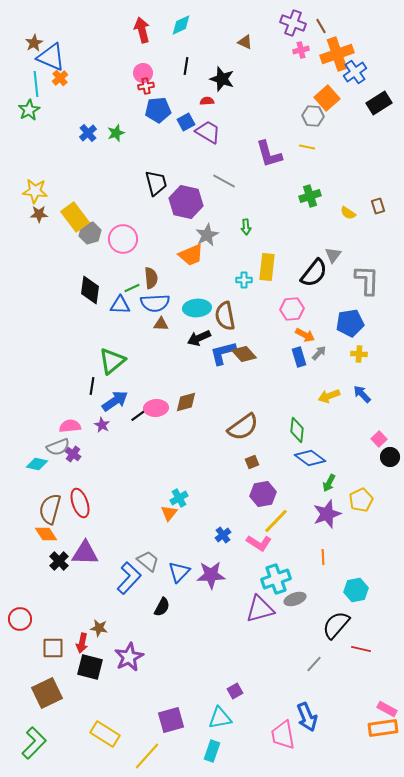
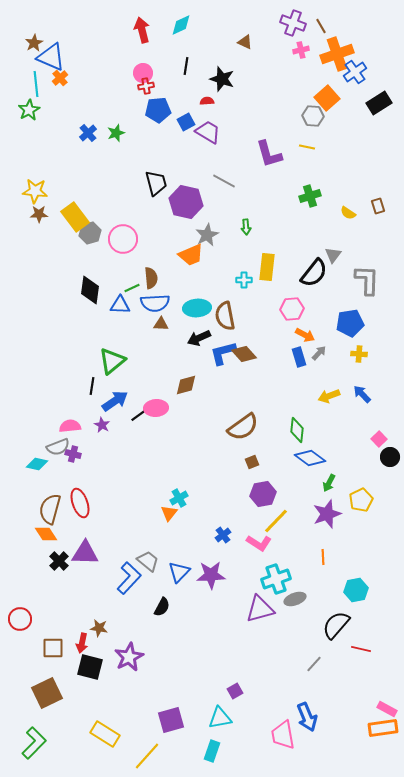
brown diamond at (186, 402): moved 17 px up
purple cross at (73, 454): rotated 21 degrees counterclockwise
